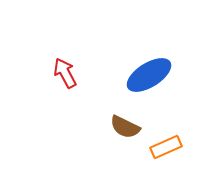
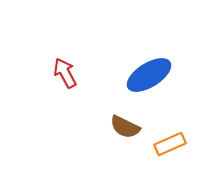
orange rectangle: moved 4 px right, 3 px up
